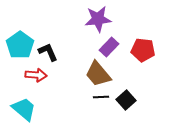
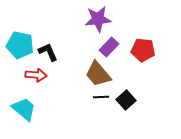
cyan pentagon: rotated 24 degrees counterclockwise
